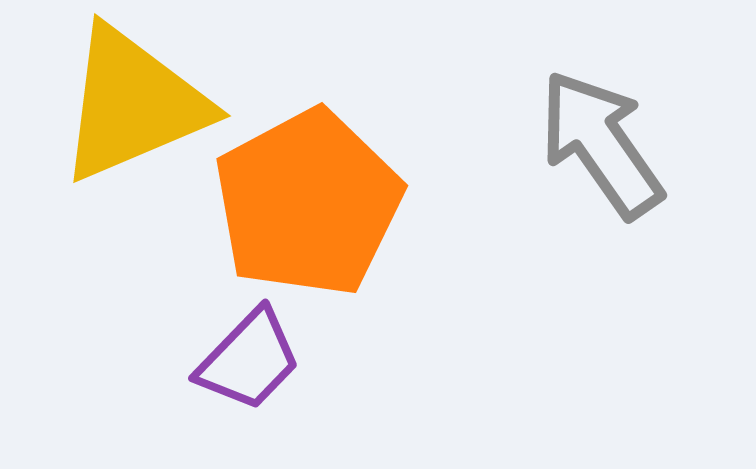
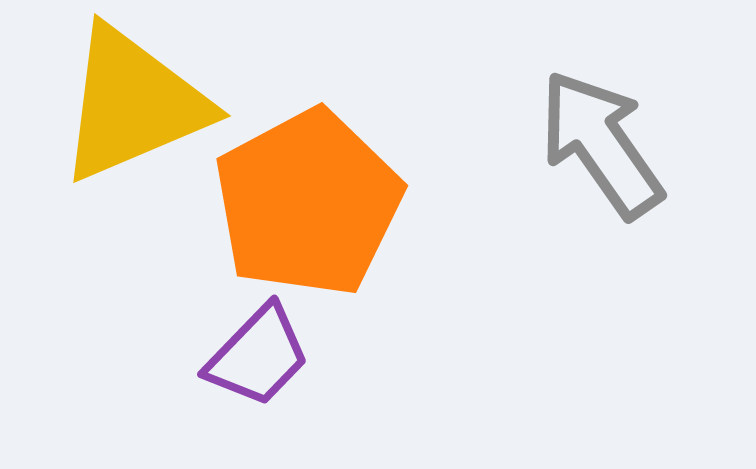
purple trapezoid: moved 9 px right, 4 px up
